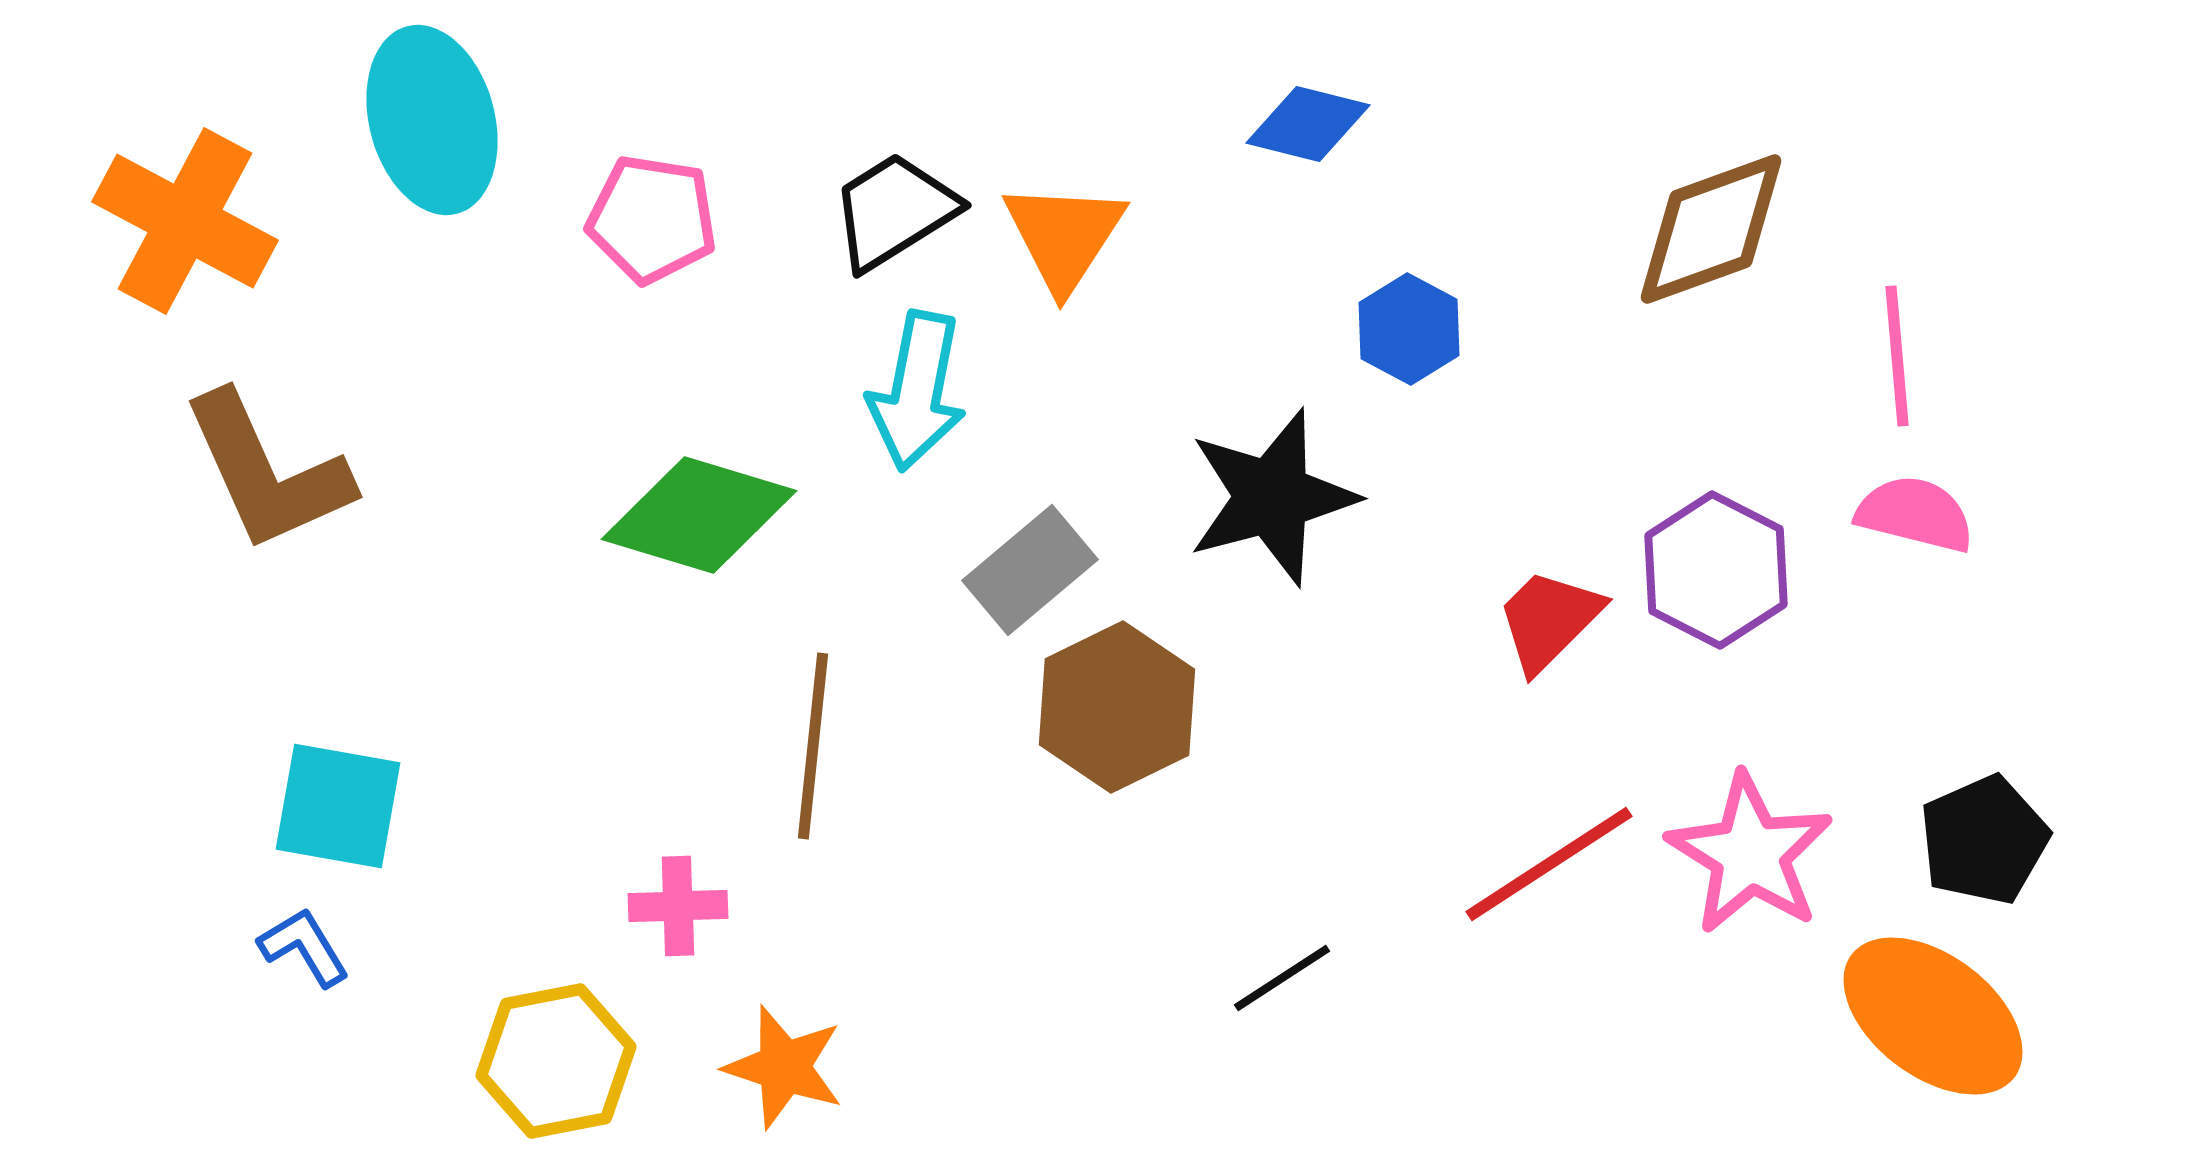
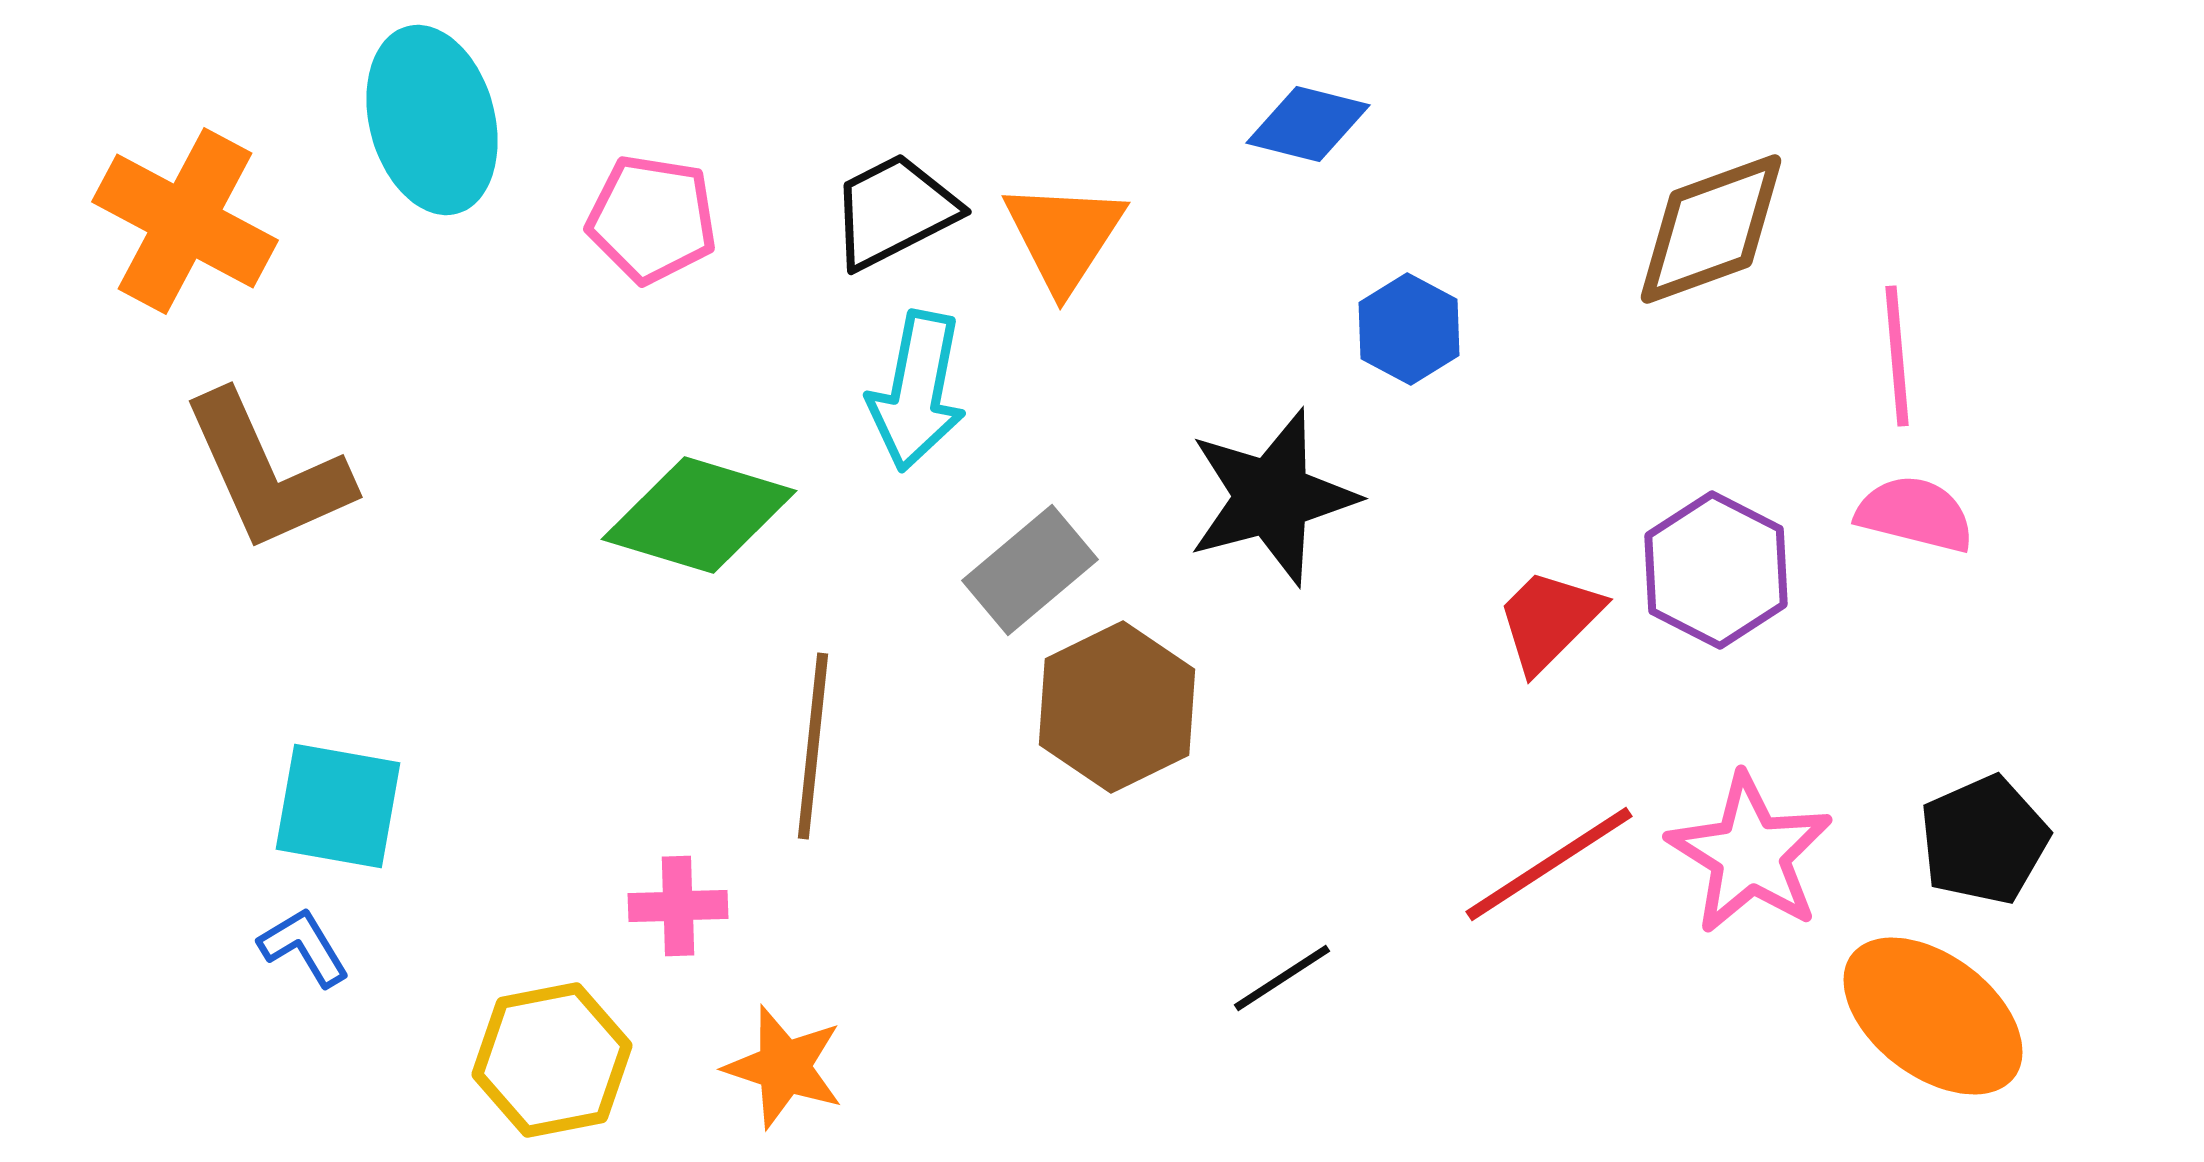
black trapezoid: rotated 5 degrees clockwise
yellow hexagon: moved 4 px left, 1 px up
